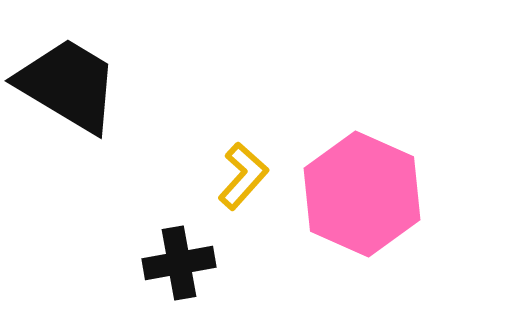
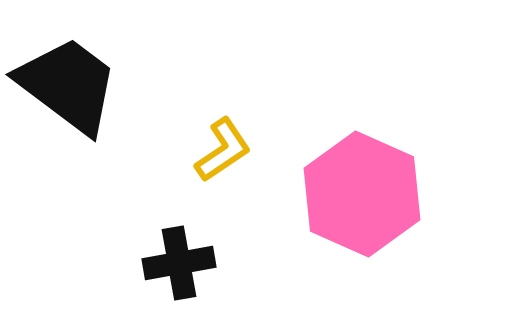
black trapezoid: rotated 6 degrees clockwise
yellow L-shape: moved 20 px left, 26 px up; rotated 14 degrees clockwise
